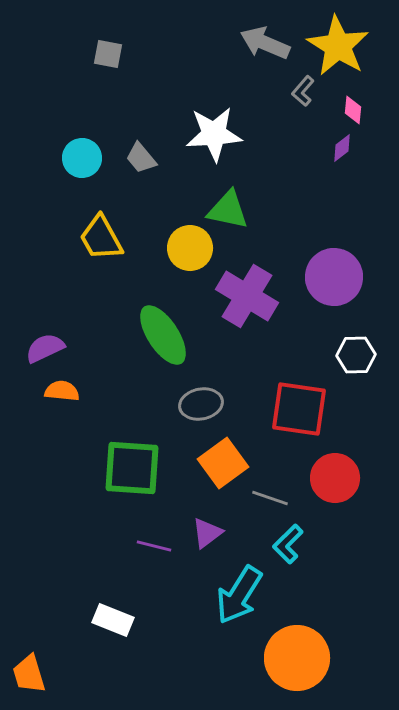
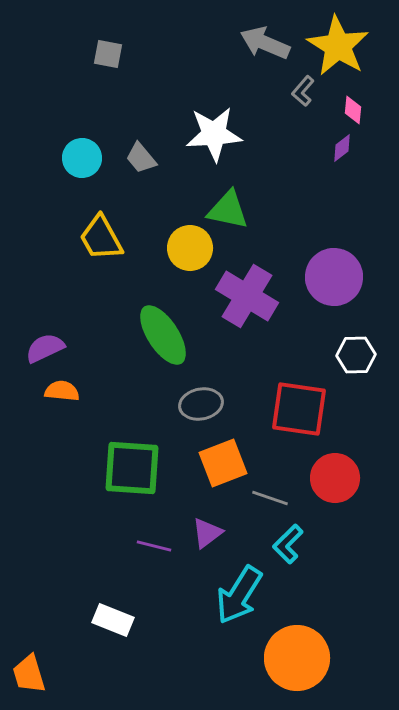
orange square: rotated 15 degrees clockwise
